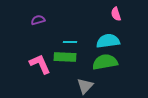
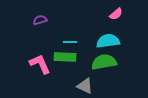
pink semicircle: rotated 112 degrees counterclockwise
purple semicircle: moved 2 px right
green semicircle: moved 1 px left
gray triangle: rotated 48 degrees counterclockwise
